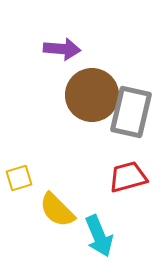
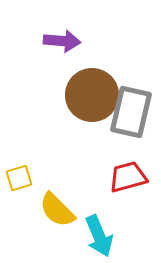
purple arrow: moved 8 px up
